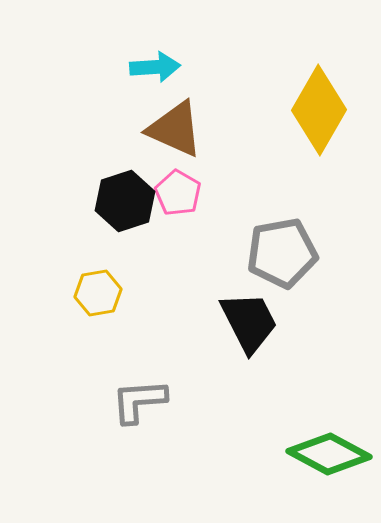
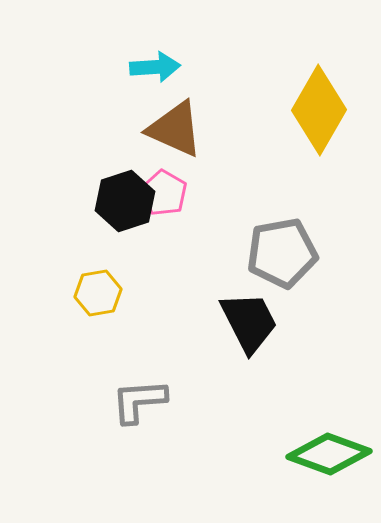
pink pentagon: moved 14 px left
green diamond: rotated 8 degrees counterclockwise
